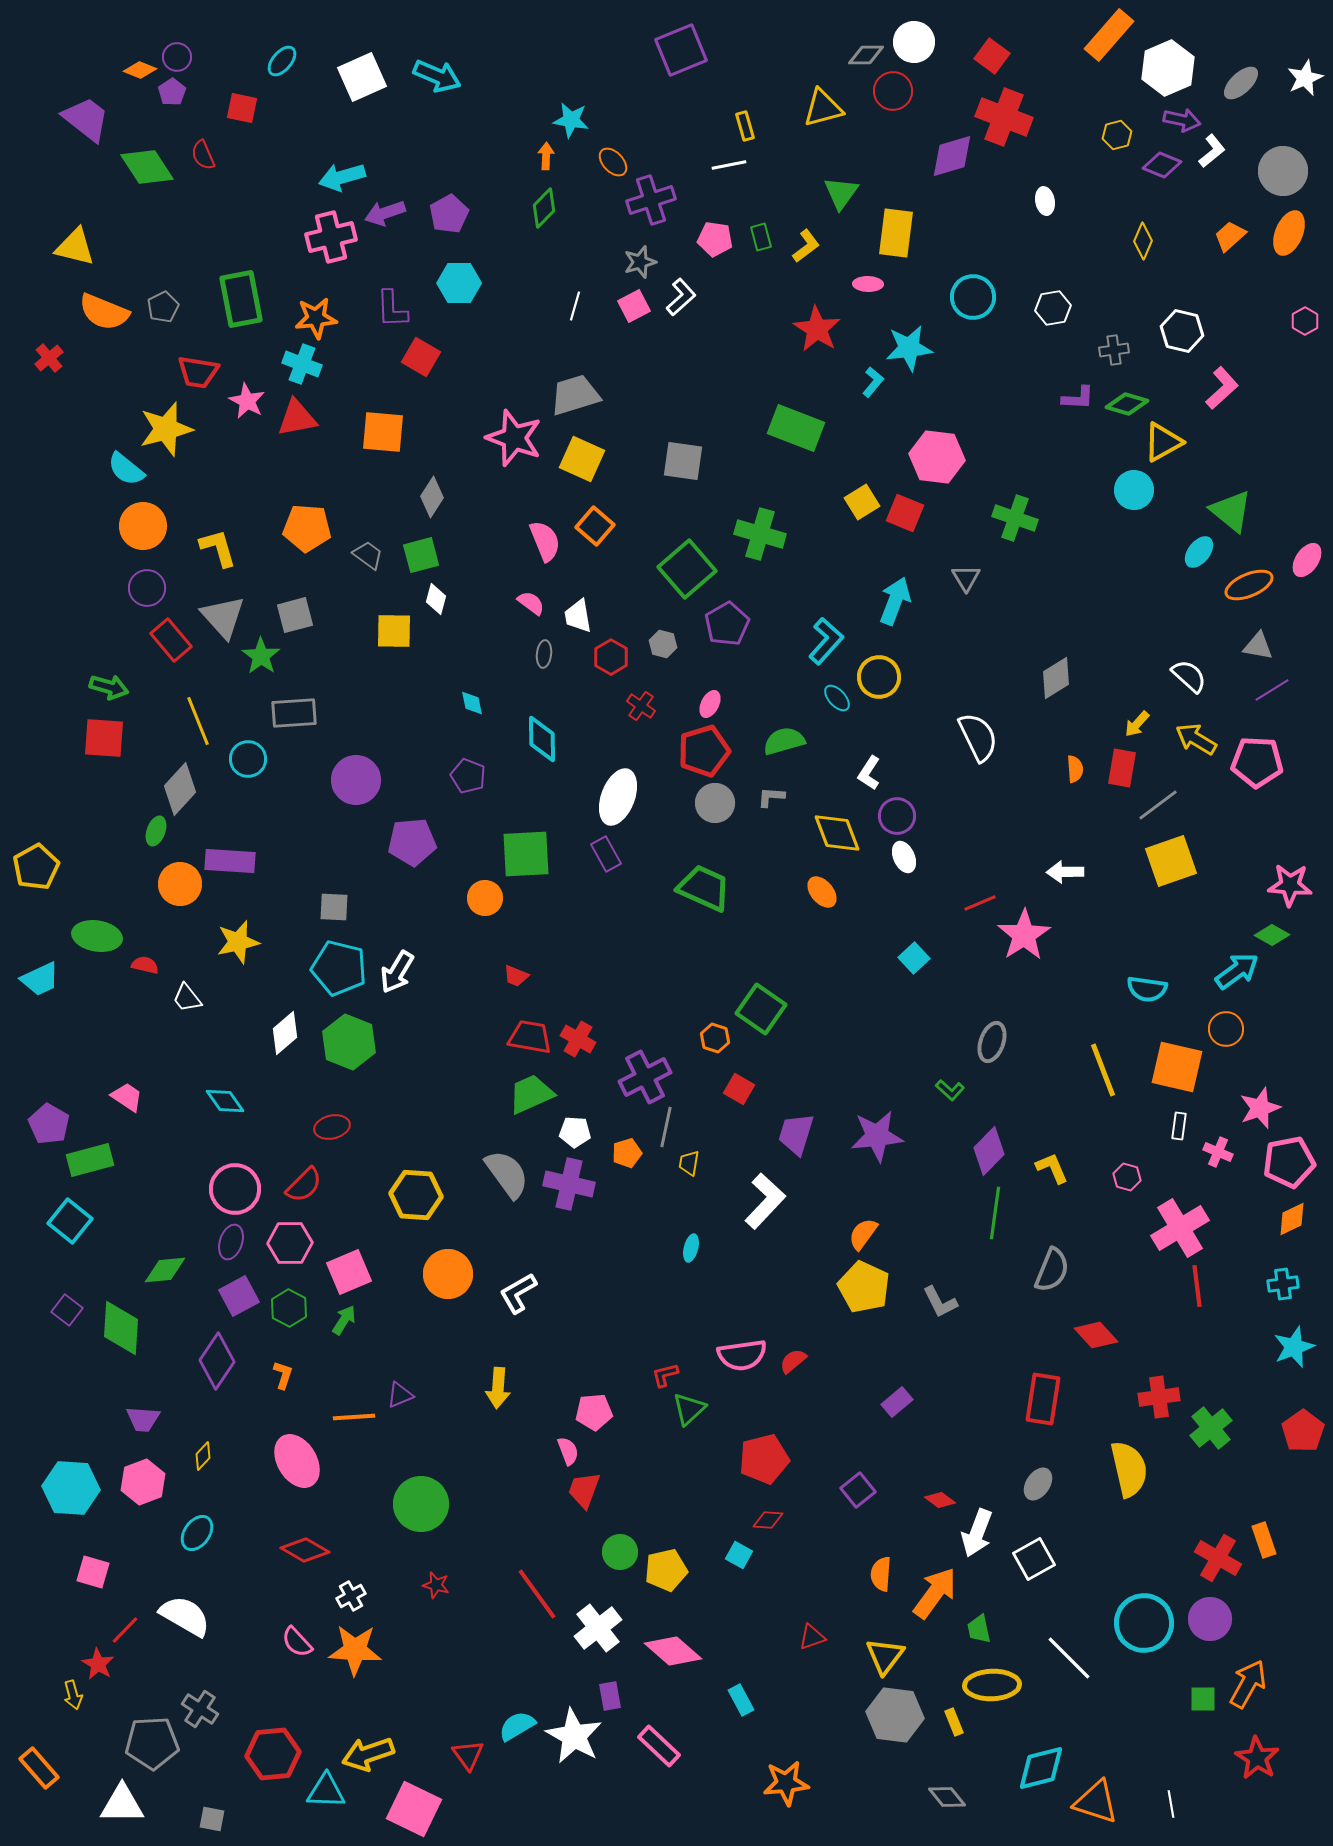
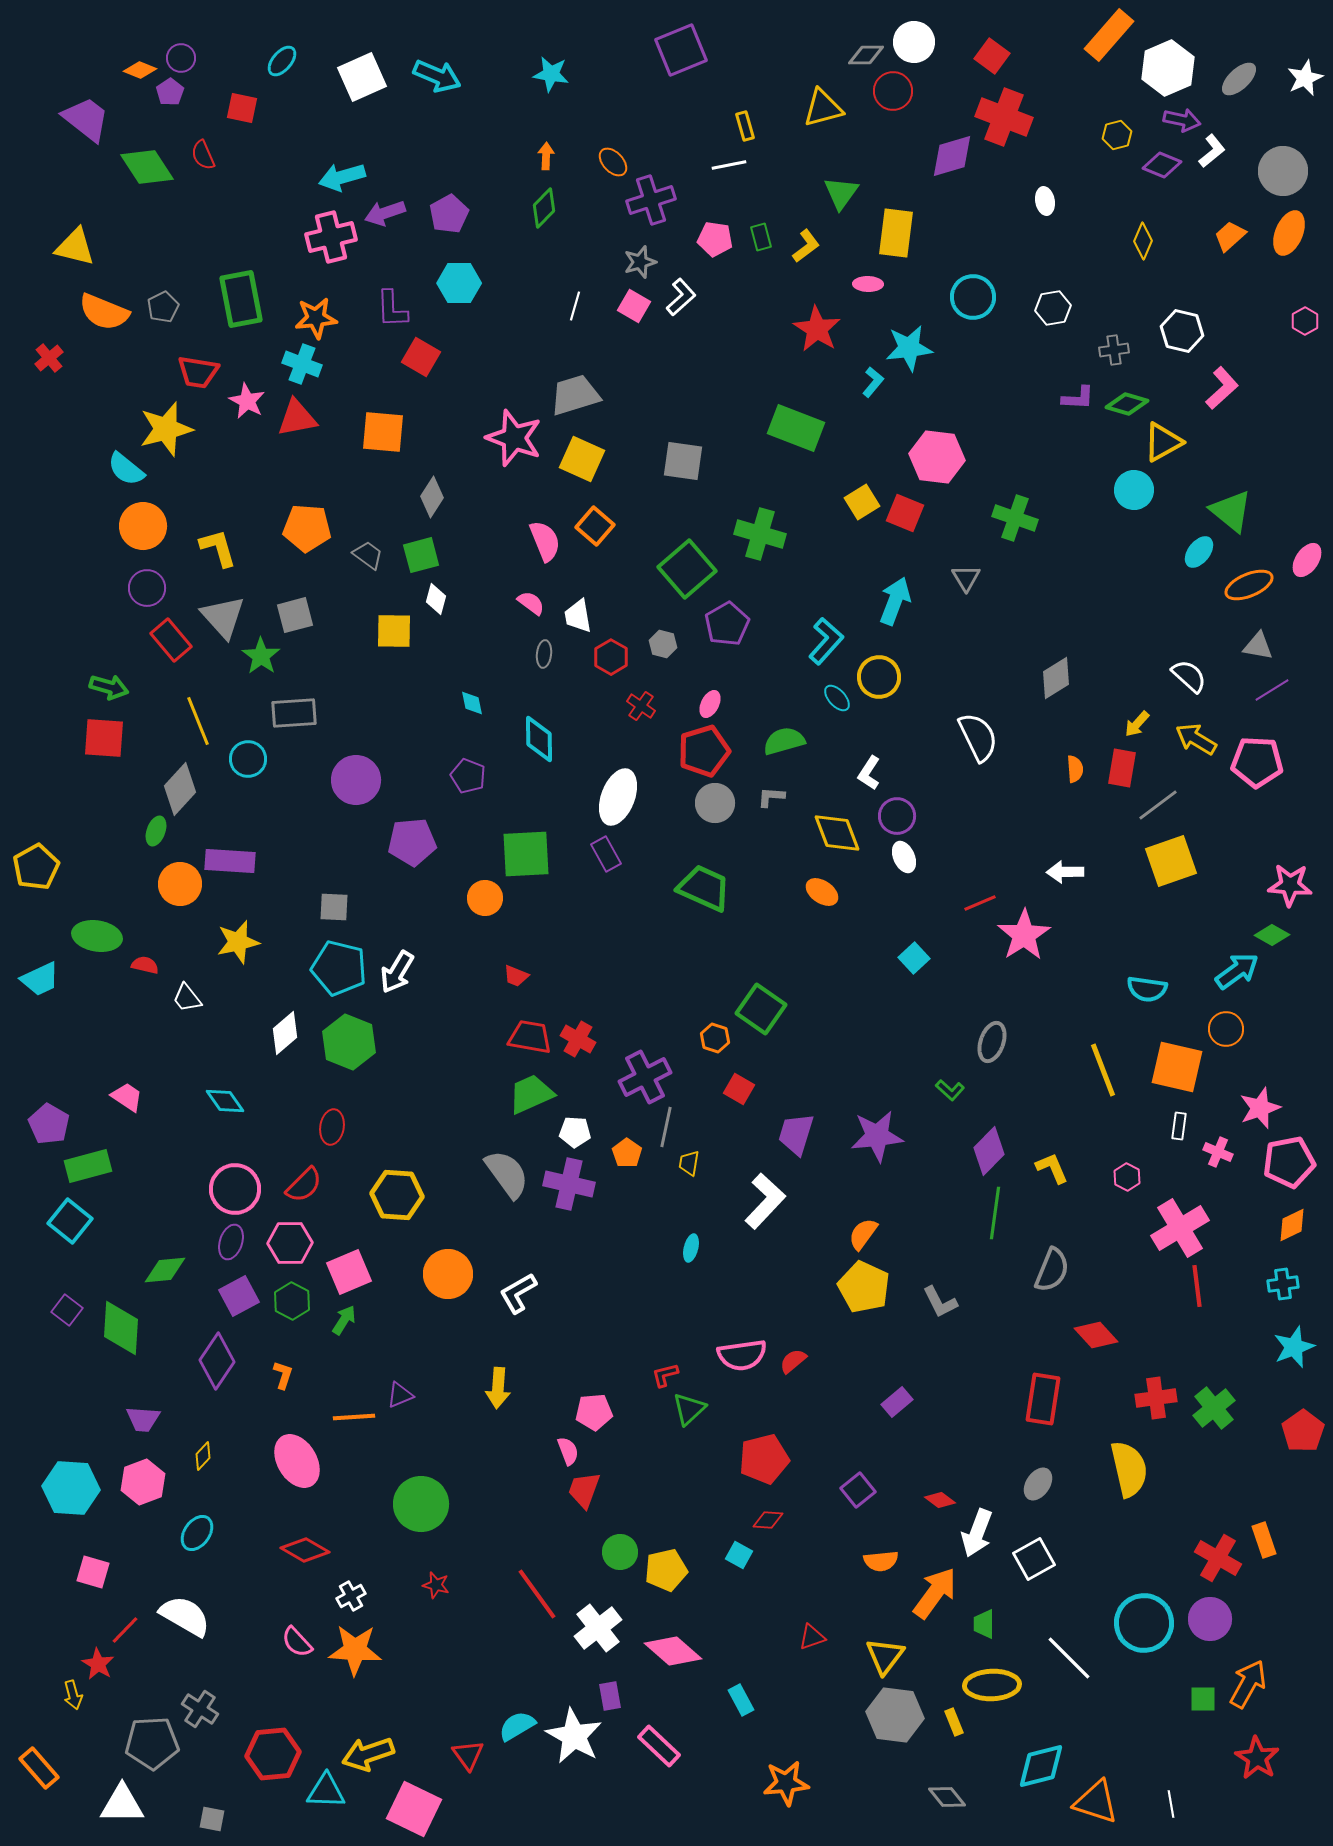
purple circle at (177, 57): moved 4 px right, 1 px down
gray ellipse at (1241, 83): moved 2 px left, 4 px up
purple pentagon at (172, 92): moved 2 px left
cyan star at (571, 120): moved 20 px left, 46 px up
pink square at (634, 306): rotated 32 degrees counterclockwise
cyan diamond at (542, 739): moved 3 px left
orange ellipse at (822, 892): rotated 16 degrees counterclockwise
red ellipse at (332, 1127): rotated 68 degrees counterclockwise
orange pentagon at (627, 1153): rotated 20 degrees counterclockwise
green rectangle at (90, 1160): moved 2 px left, 6 px down
pink hexagon at (1127, 1177): rotated 12 degrees clockwise
yellow hexagon at (416, 1195): moved 19 px left
orange diamond at (1292, 1219): moved 6 px down
green hexagon at (289, 1308): moved 3 px right, 7 px up
red cross at (1159, 1397): moved 3 px left, 1 px down
green cross at (1211, 1428): moved 3 px right, 20 px up
orange semicircle at (881, 1574): moved 13 px up; rotated 100 degrees counterclockwise
green trapezoid at (979, 1629): moved 5 px right, 5 px up; rotated 12 degrees clockwise
cyan diamond at (1041, 1768): moved 2 px up
